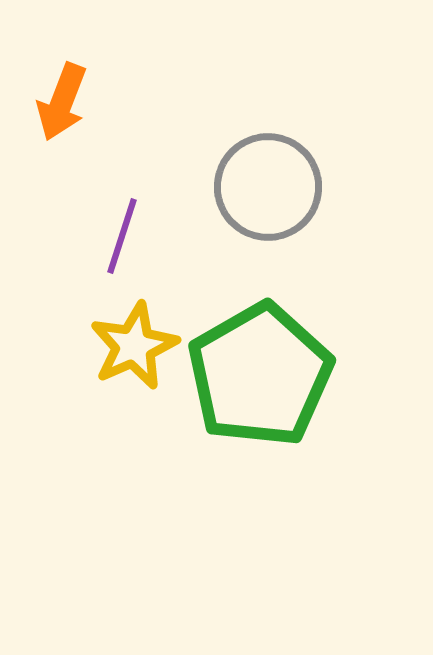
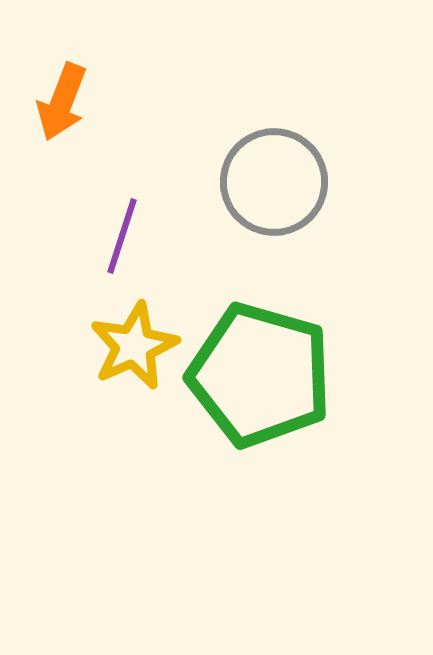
gray circle: moved 6 px right, 5 px up
green pentagon: rotated 26 degrees counterclockwise
